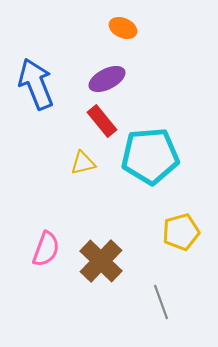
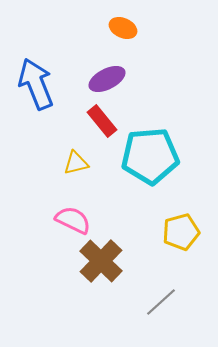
yellow triangle: moved 7 px left
pink semicircle: moved 27 px right, 29 px up; rotated 84 degrees counterclockwise
gray line: rotated 68 degrees clockwise
